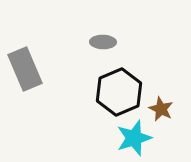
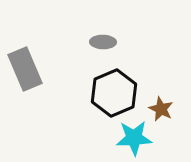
black hexagon: moved 5 px left, 1 px down
cyan star: rotated 15 degrees clockwise
